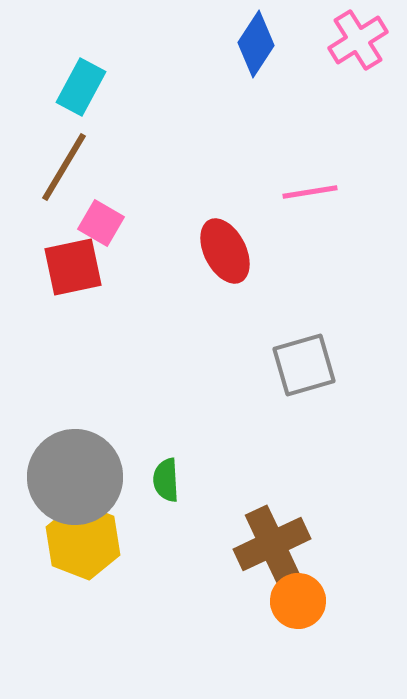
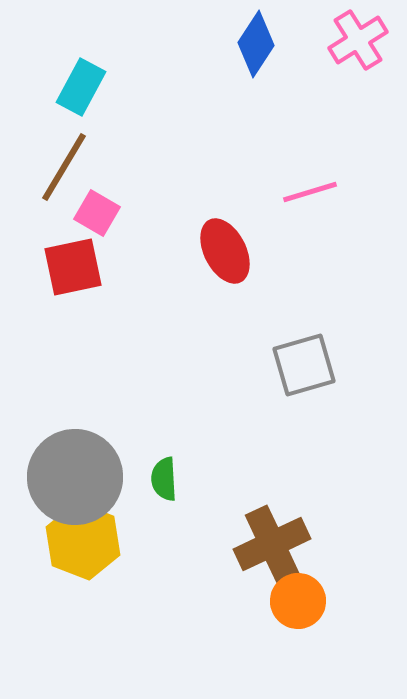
pink line: rotated 8 degrees counterclockwise
pink square: moved 4 px left, 10 px up
green semicircle: moved 2 px left, 1 px up
